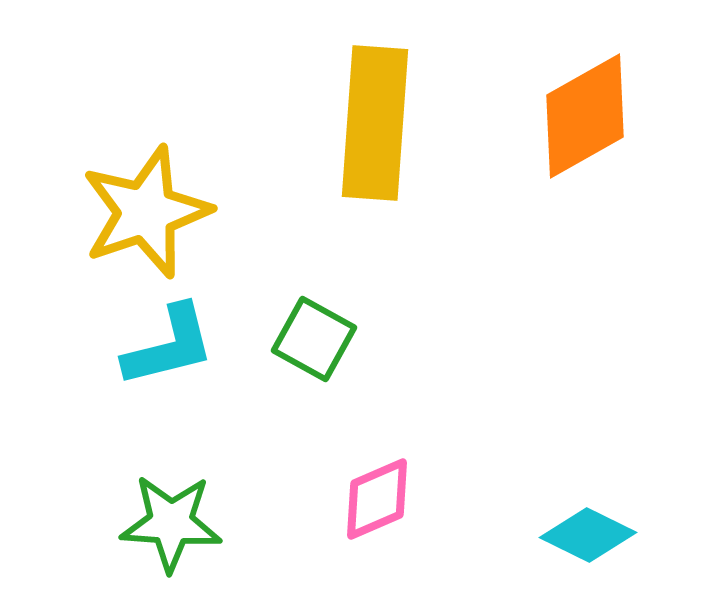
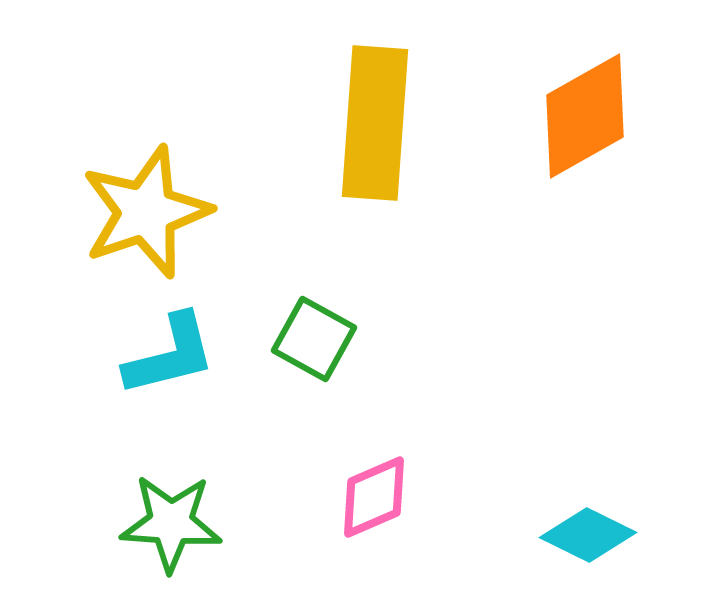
cyan L-shape: moved 1 px right, 9 px down
pink diamond: moved 3 px left, 2 px up
